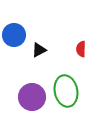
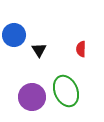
black triangle: rotated 35 degrees counterclockwise
green ellipse: rotated 12 degrees counterclockwise
